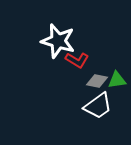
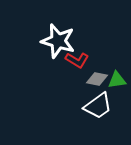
gray diamond: moved 2 px up
